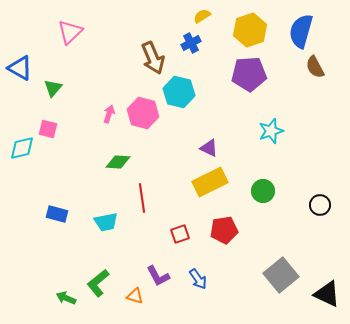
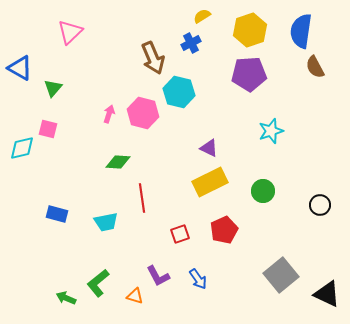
blue semicircle: rotated 8 degrees counterclockwise
red pentagon: rotated 16 degrees counterclockwise
